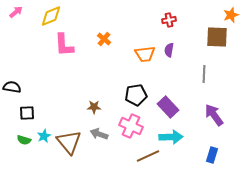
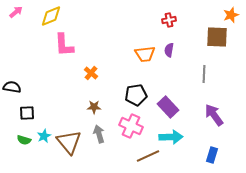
orange cross: moved 13 px left, 34 px down
gray arrow: rotated 54 degrees clockwise
